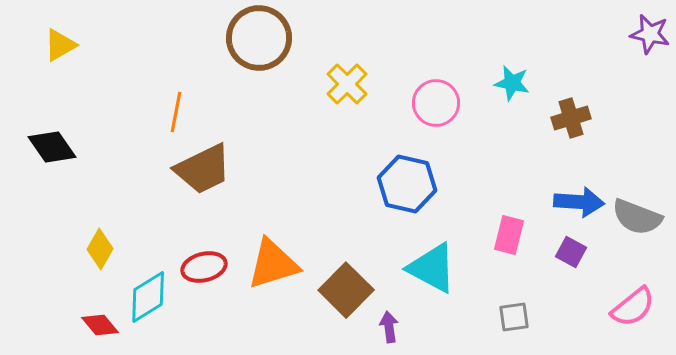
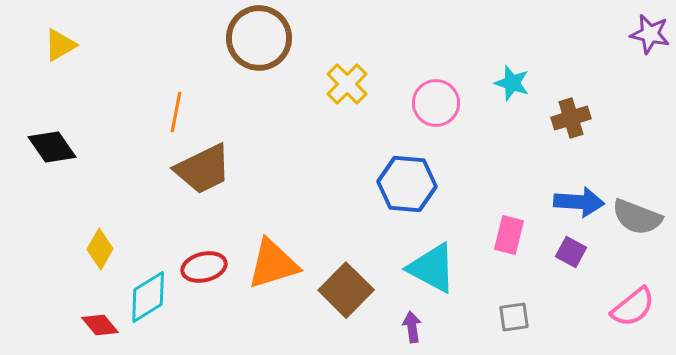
cyan star: rotated 6 degrees clockwise
blue hexagon: rotated 8 degrees counterclockwise
purple arrow: moved 23 px right
